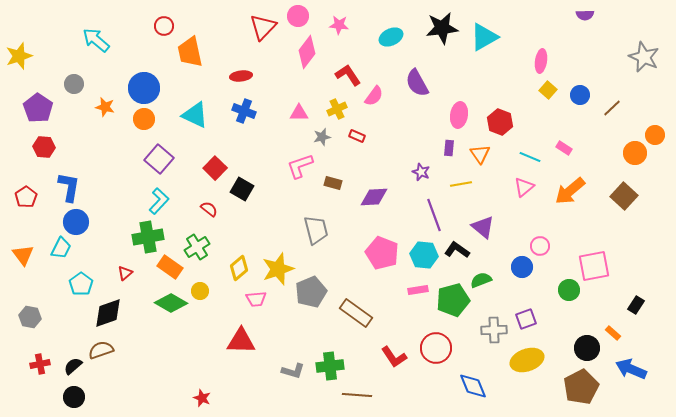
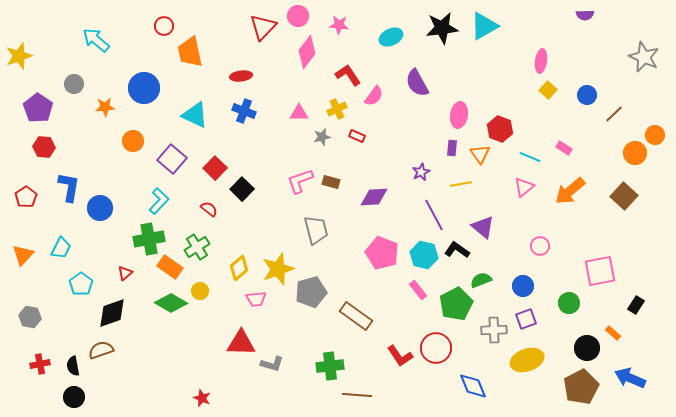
cyan triangle at (484, 37): moved 11 px up
blue circle at (580, 95): moved 7 px right
orange star at (105, 107): rotated 18 degrees counterclockwise
brown line at (612, 108): moved 2 px right, 6 px down
orange circle at (144, 119): moved 11 px left, 22 px down
red hexagon at (500, 122): moved 7 px down
purple rectangle at (449, 148): moved 3 px right
purple square at (159, 159): moved 13 px right
pink L-shape at (300, 166): moved 15 px down
purple star at (421, 172): rotated 24 degrees clockwise
brown rectangle at (333, 183): moved 2 px left, 1 px up
black square at (242, 189): rotated 15 degrees clockwise
purple line at (434, 215): rotated 8 degrees counterclockwise
blue circle at (76, 222): moved 24 px right, 14 px up
green cross at (148, 237): moved 1 px right, 2 px down
orange triangle at (23, 255): rotated 20 degrees clockwise
cyan hexagon at (424, 255): rotated 8 degrees clockwise
pink square at (594, 266): moved 6 px right, 5 px down
blue circle at (522, 267): moved 1 px right, 19 px down
pink rectangle at (418, 290): rotated 60 degrees clockwise
green circle at (569, 290): moved 13 px down
gray pentagon at (311, 292): rotated 8 degrees clockwise
green pentagon at (453, 300): moved 3 px right, 4 px down; rotated 12 degrees counterclockwise
black diamond at (108, 313): moved 4 px right
brown rectangle at (356, 313): moved 3 px down
red triangle at (241, 341): moved 2 px down
red L-shape at (394, 357): moved 6 px right, 1 px up
black semicircle at (73, 366): rotated 60 degrees counterclockwise
blue arrow at (631, 369): moved 1 px left, 9 px down
gray L-shape at (293, 371): moved 21 px left, 7 px up
